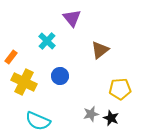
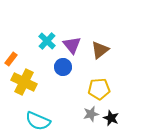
purple triangle: moved 27 px down
orange rectangle: moved 2 px down
blue circle: moved 3 px right, 9 px up
yellow pentagon: moved 21 px left
